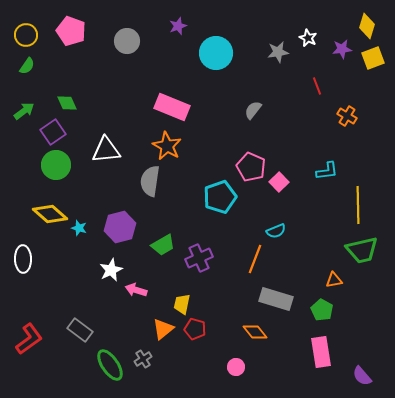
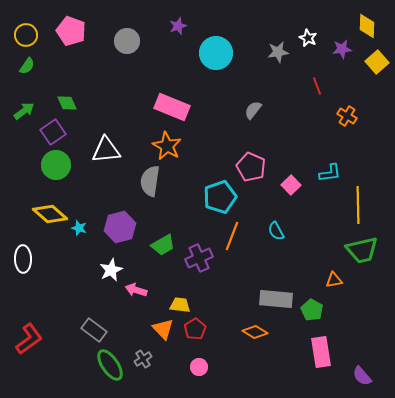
yellow diamond at (367, 26): rotated 15 degrees counterclockwise
yellow square at (373, 58): moved 4 px right, 4 px down; rotated 20 degrees counterclockwise
cyan L-shape at (327, 171): moved 3 px right, 2 px down
pink square at (279, 182): moved 12 px right, 3 px down
cyan semicircle at (276, 231): rotated 84 degrees clockwise
orange line at (255, 259): moved 23 px left, 23 px up
gray rectangle at (276, 299): rotated 12 degrees counterclockwise
yellow trapezoid at (182, 304): moved 2 px left, 1 px down; rotated 85 degrees clockwise
green pentagon at (322, 310): moved 10 px left
orange triangle at (163, 329): rotated 35 degrees counterclockwise
red pentagon at (195, 329): rotated 25 degrees clockwise
gray rectangle at (80, 330): moved 14 px right
orange diamond at (255, 332): rotated 20 degrees counterclockwise
pink circle at (236, 367): moved 37 px left
